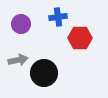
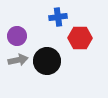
purple circle: moved 4 px left, 12 px down
black circle: moved 3 px right, 12 px up
